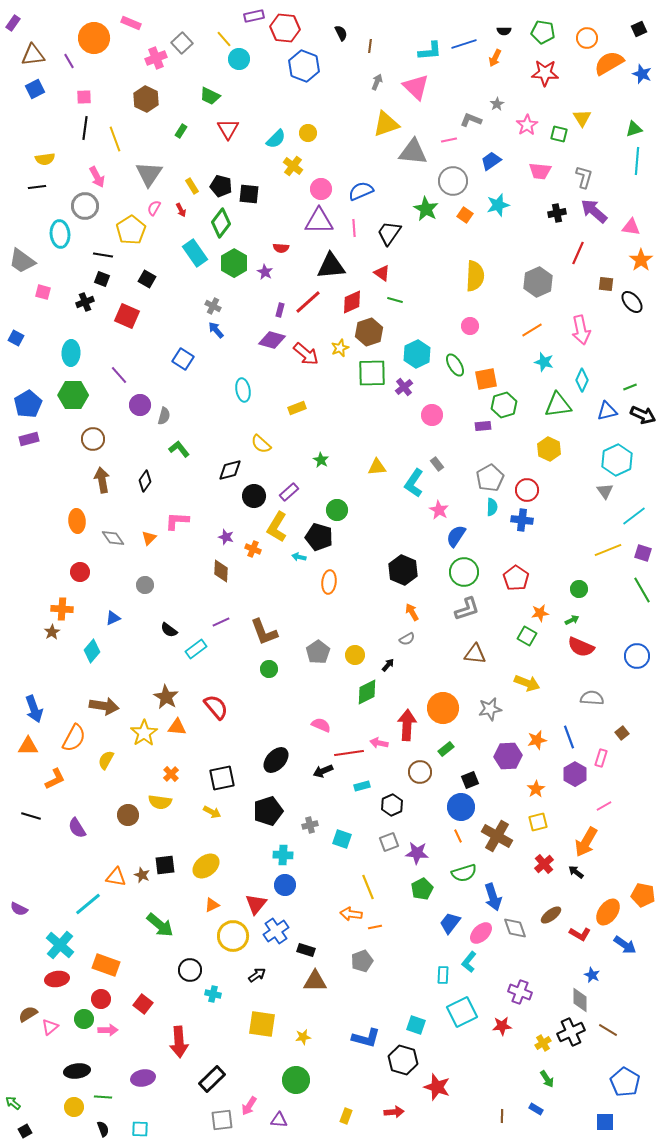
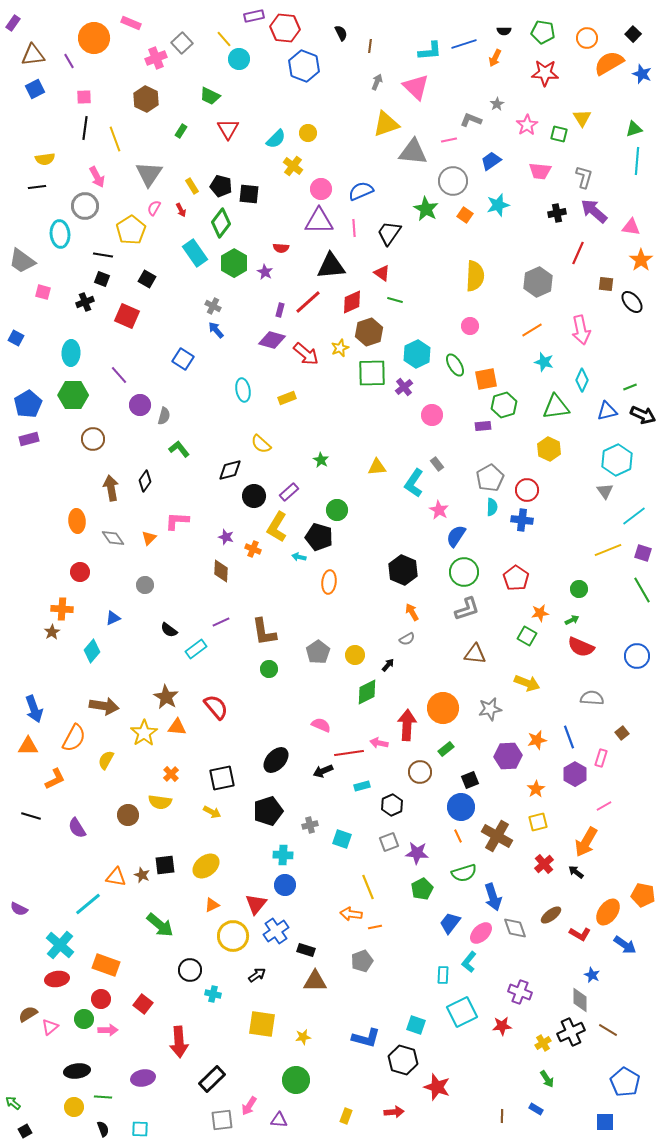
black square at (639, 29): moved 6 px left, 5 px down; rotated 21 degrees counterclockwise
green triangle at (558, 405): moved 2 px left, 2 px down
yellow rectangle at (297, 408): moved 10 px left, 10 px up
brown arrow at (102, 480): moved 9 px right, 8 px down
brown L-shape at (264, 632): rotated 12 degrees clockwise
